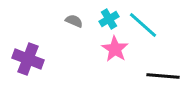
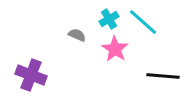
gray semicircle: moved 3 px right, 14 px down
cyan line: moved 3 px up
purple cross: moved 3 px right, 16 px down
